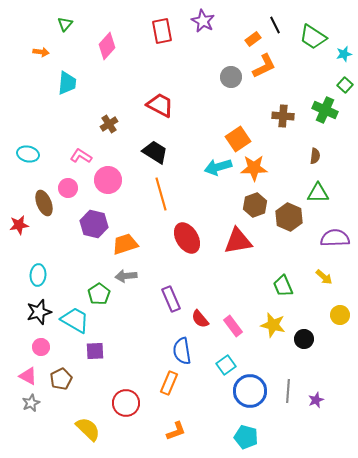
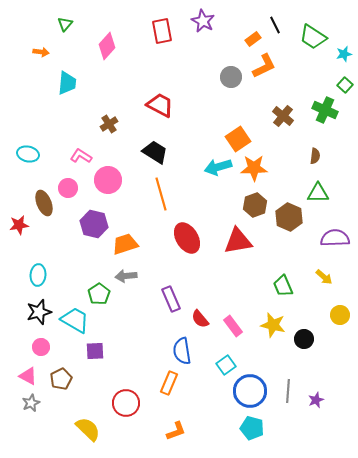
brown cross at (283, 116): rotated 35 degrees clockwise
cyan pentagon at (246, 437): moved 6 px right, 9 px up
